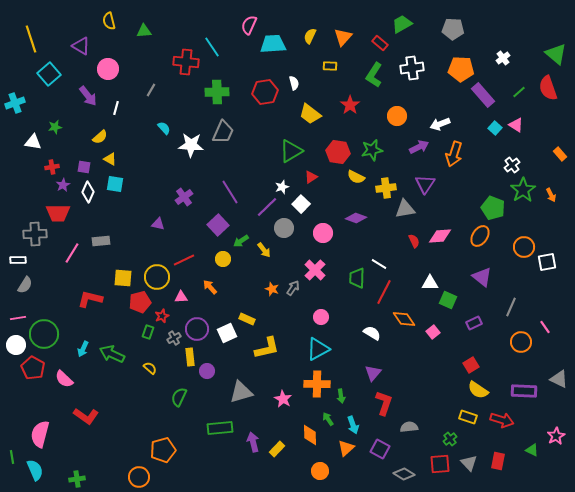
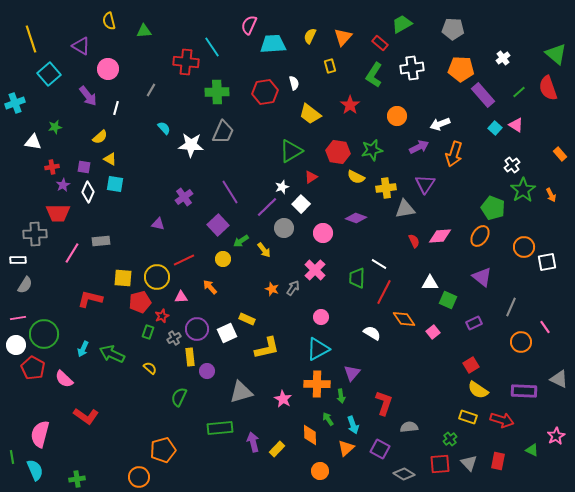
yellow rectangle at (330, 66): rotated 72 degrees clockwise
purple triangle at (373, 373): moved 21 px left
